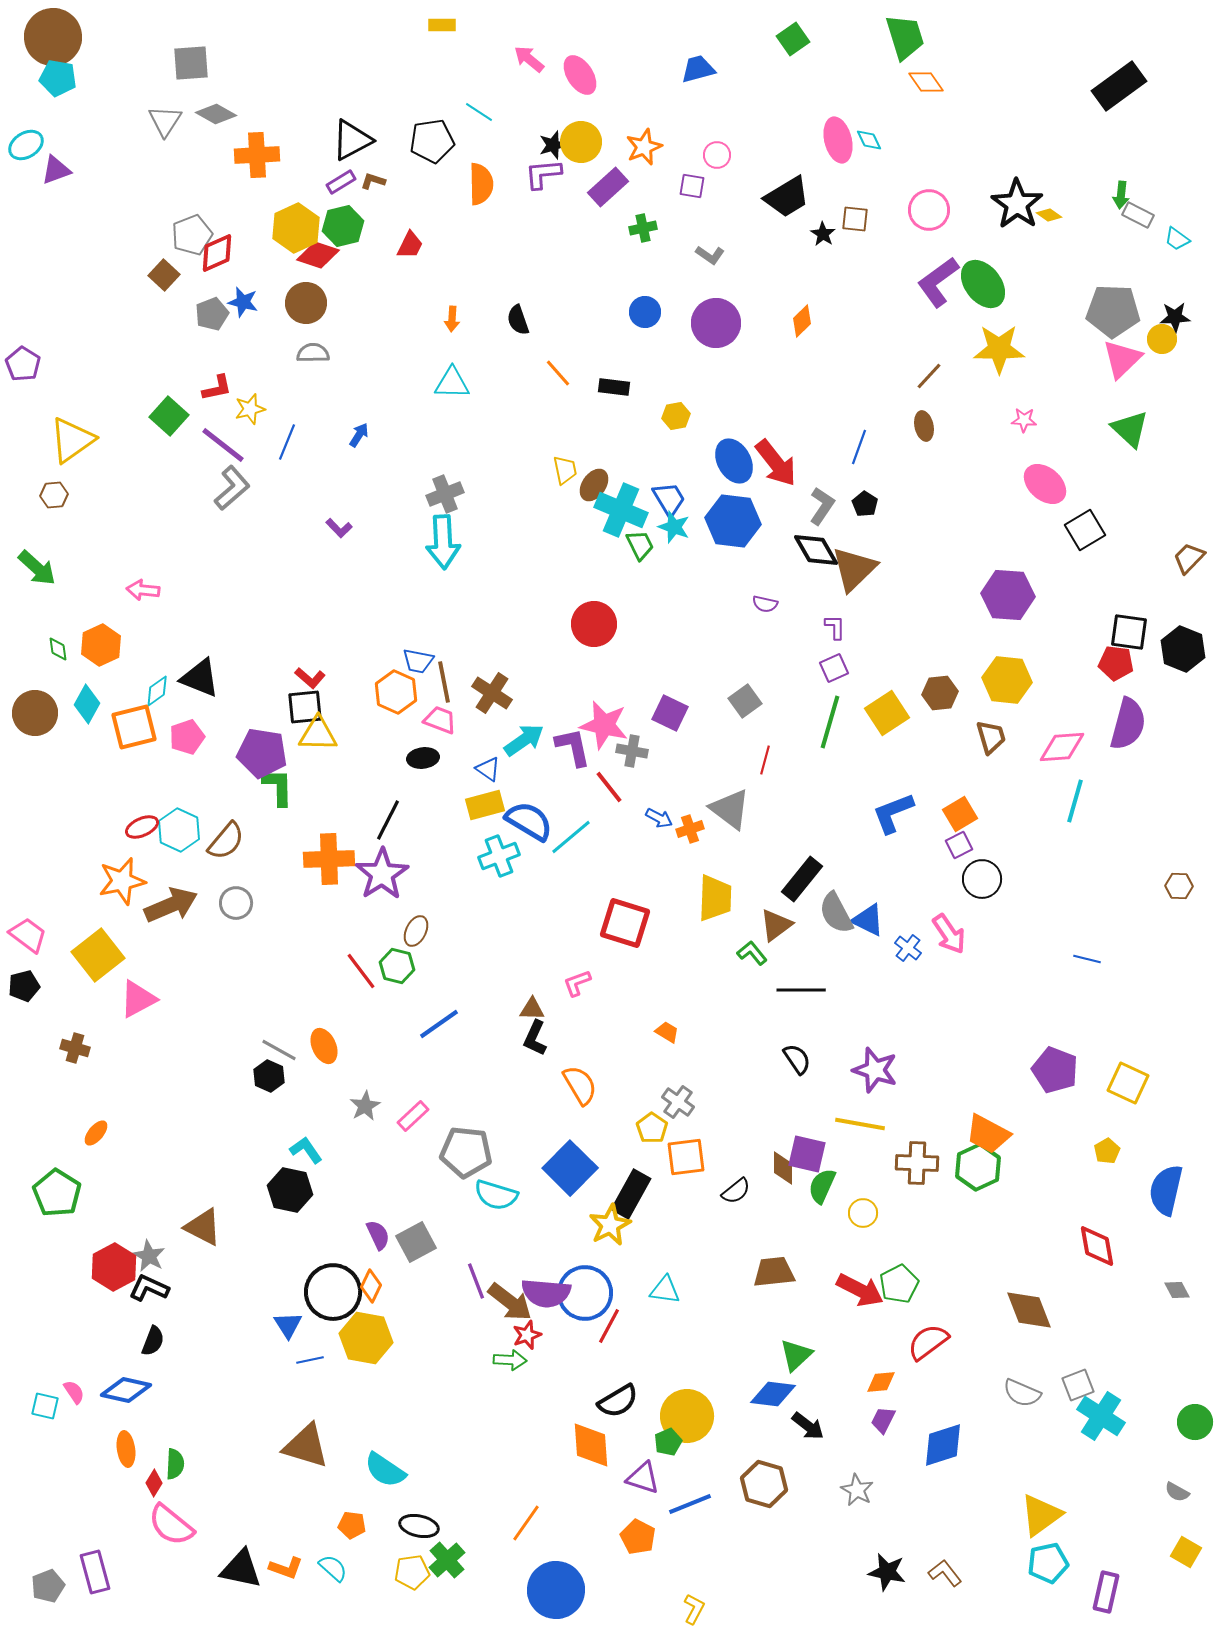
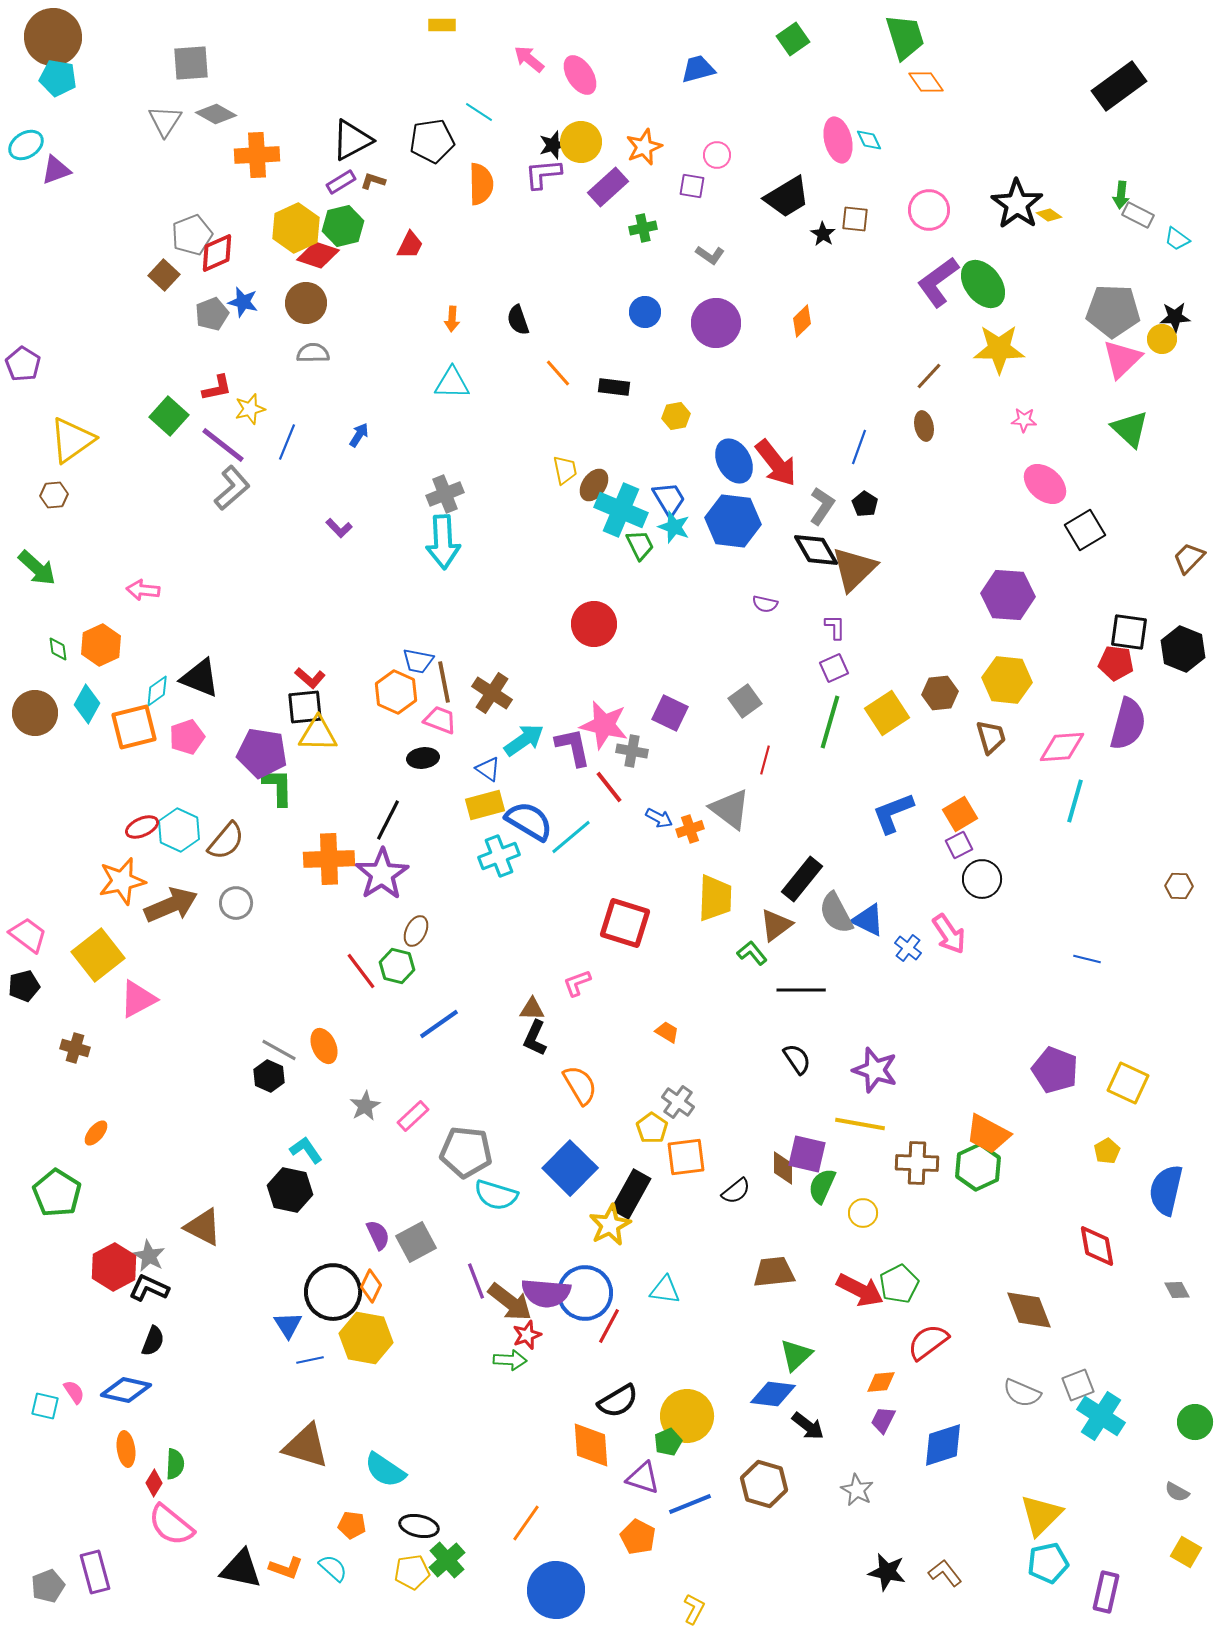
yellow triangle at (1041, 1515): rotated 9 degrees counterclockwise
